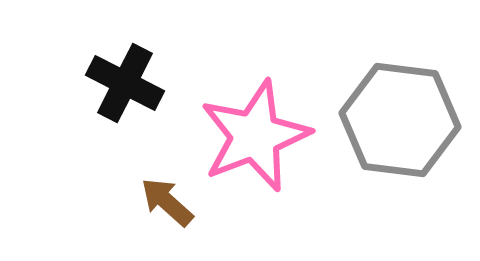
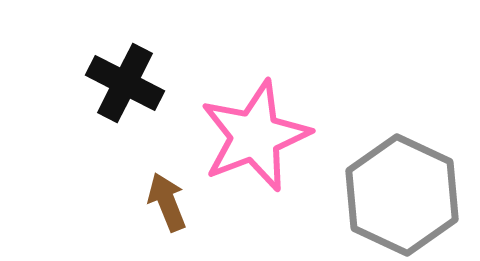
gray hexagon: moved 2 px right, 75 px down; rotated 18 degrees clockwise
brown arrow: rotated 26 degrees clockwise
